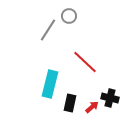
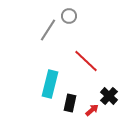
red line: moved 1 px right, 1 px up
black cross: moved 1 px left, 2 px up; rotated 30 degrees clockwise
red arrow: moved 3 px down
